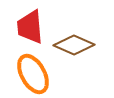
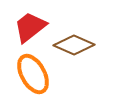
red trapezoid: rotated 57 degrees clockwise
